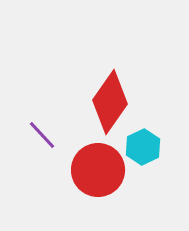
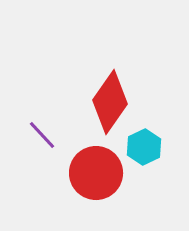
cyan hexagon: moved 1 px right
red circle: moved 2 px left, 3 px down
